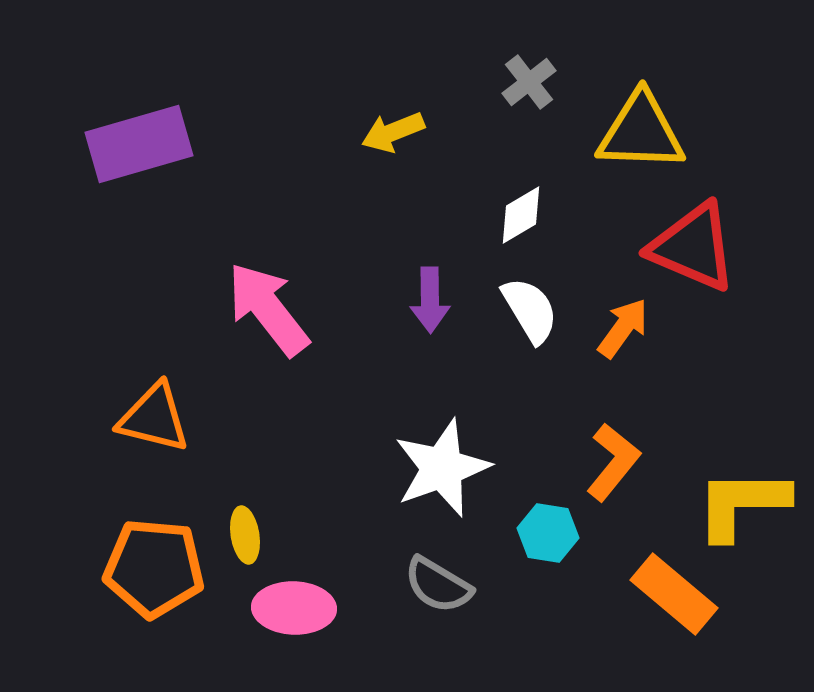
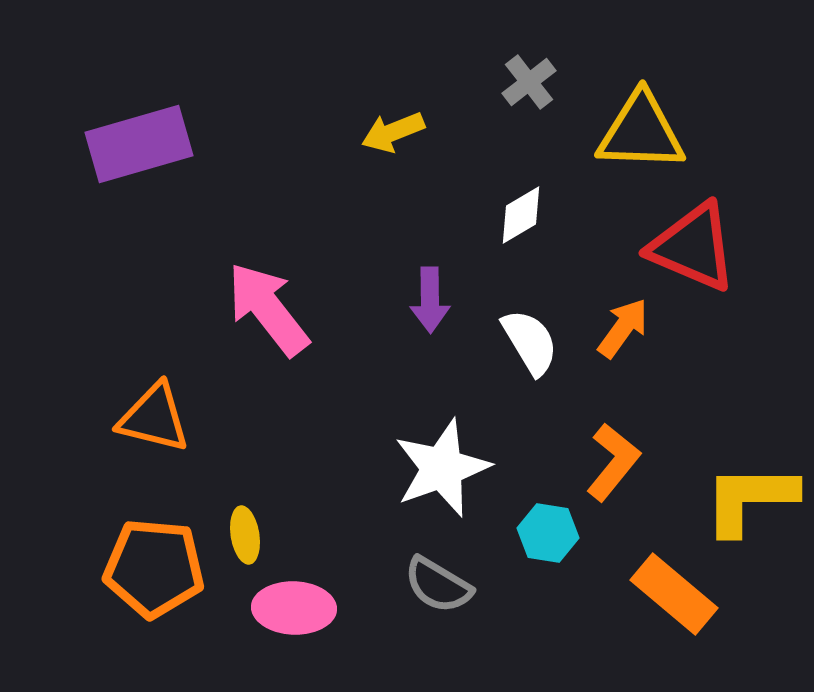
white semicircle: moved 32 px down
yellow L-shape: moved 8 px right, 5 px up
